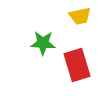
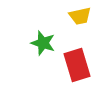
green star: rotated 15 degrees clockwise
